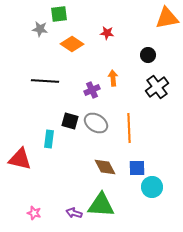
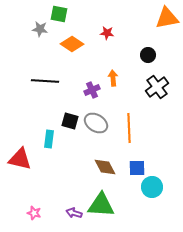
green square: rotated 18 degrees clockwise
